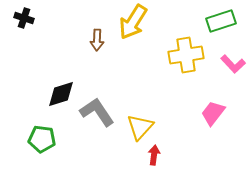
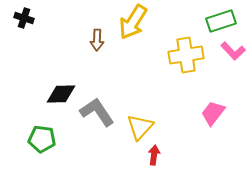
pink L-shape: moved 13 px up
black diamond: rotated 16 degrees clockwise
